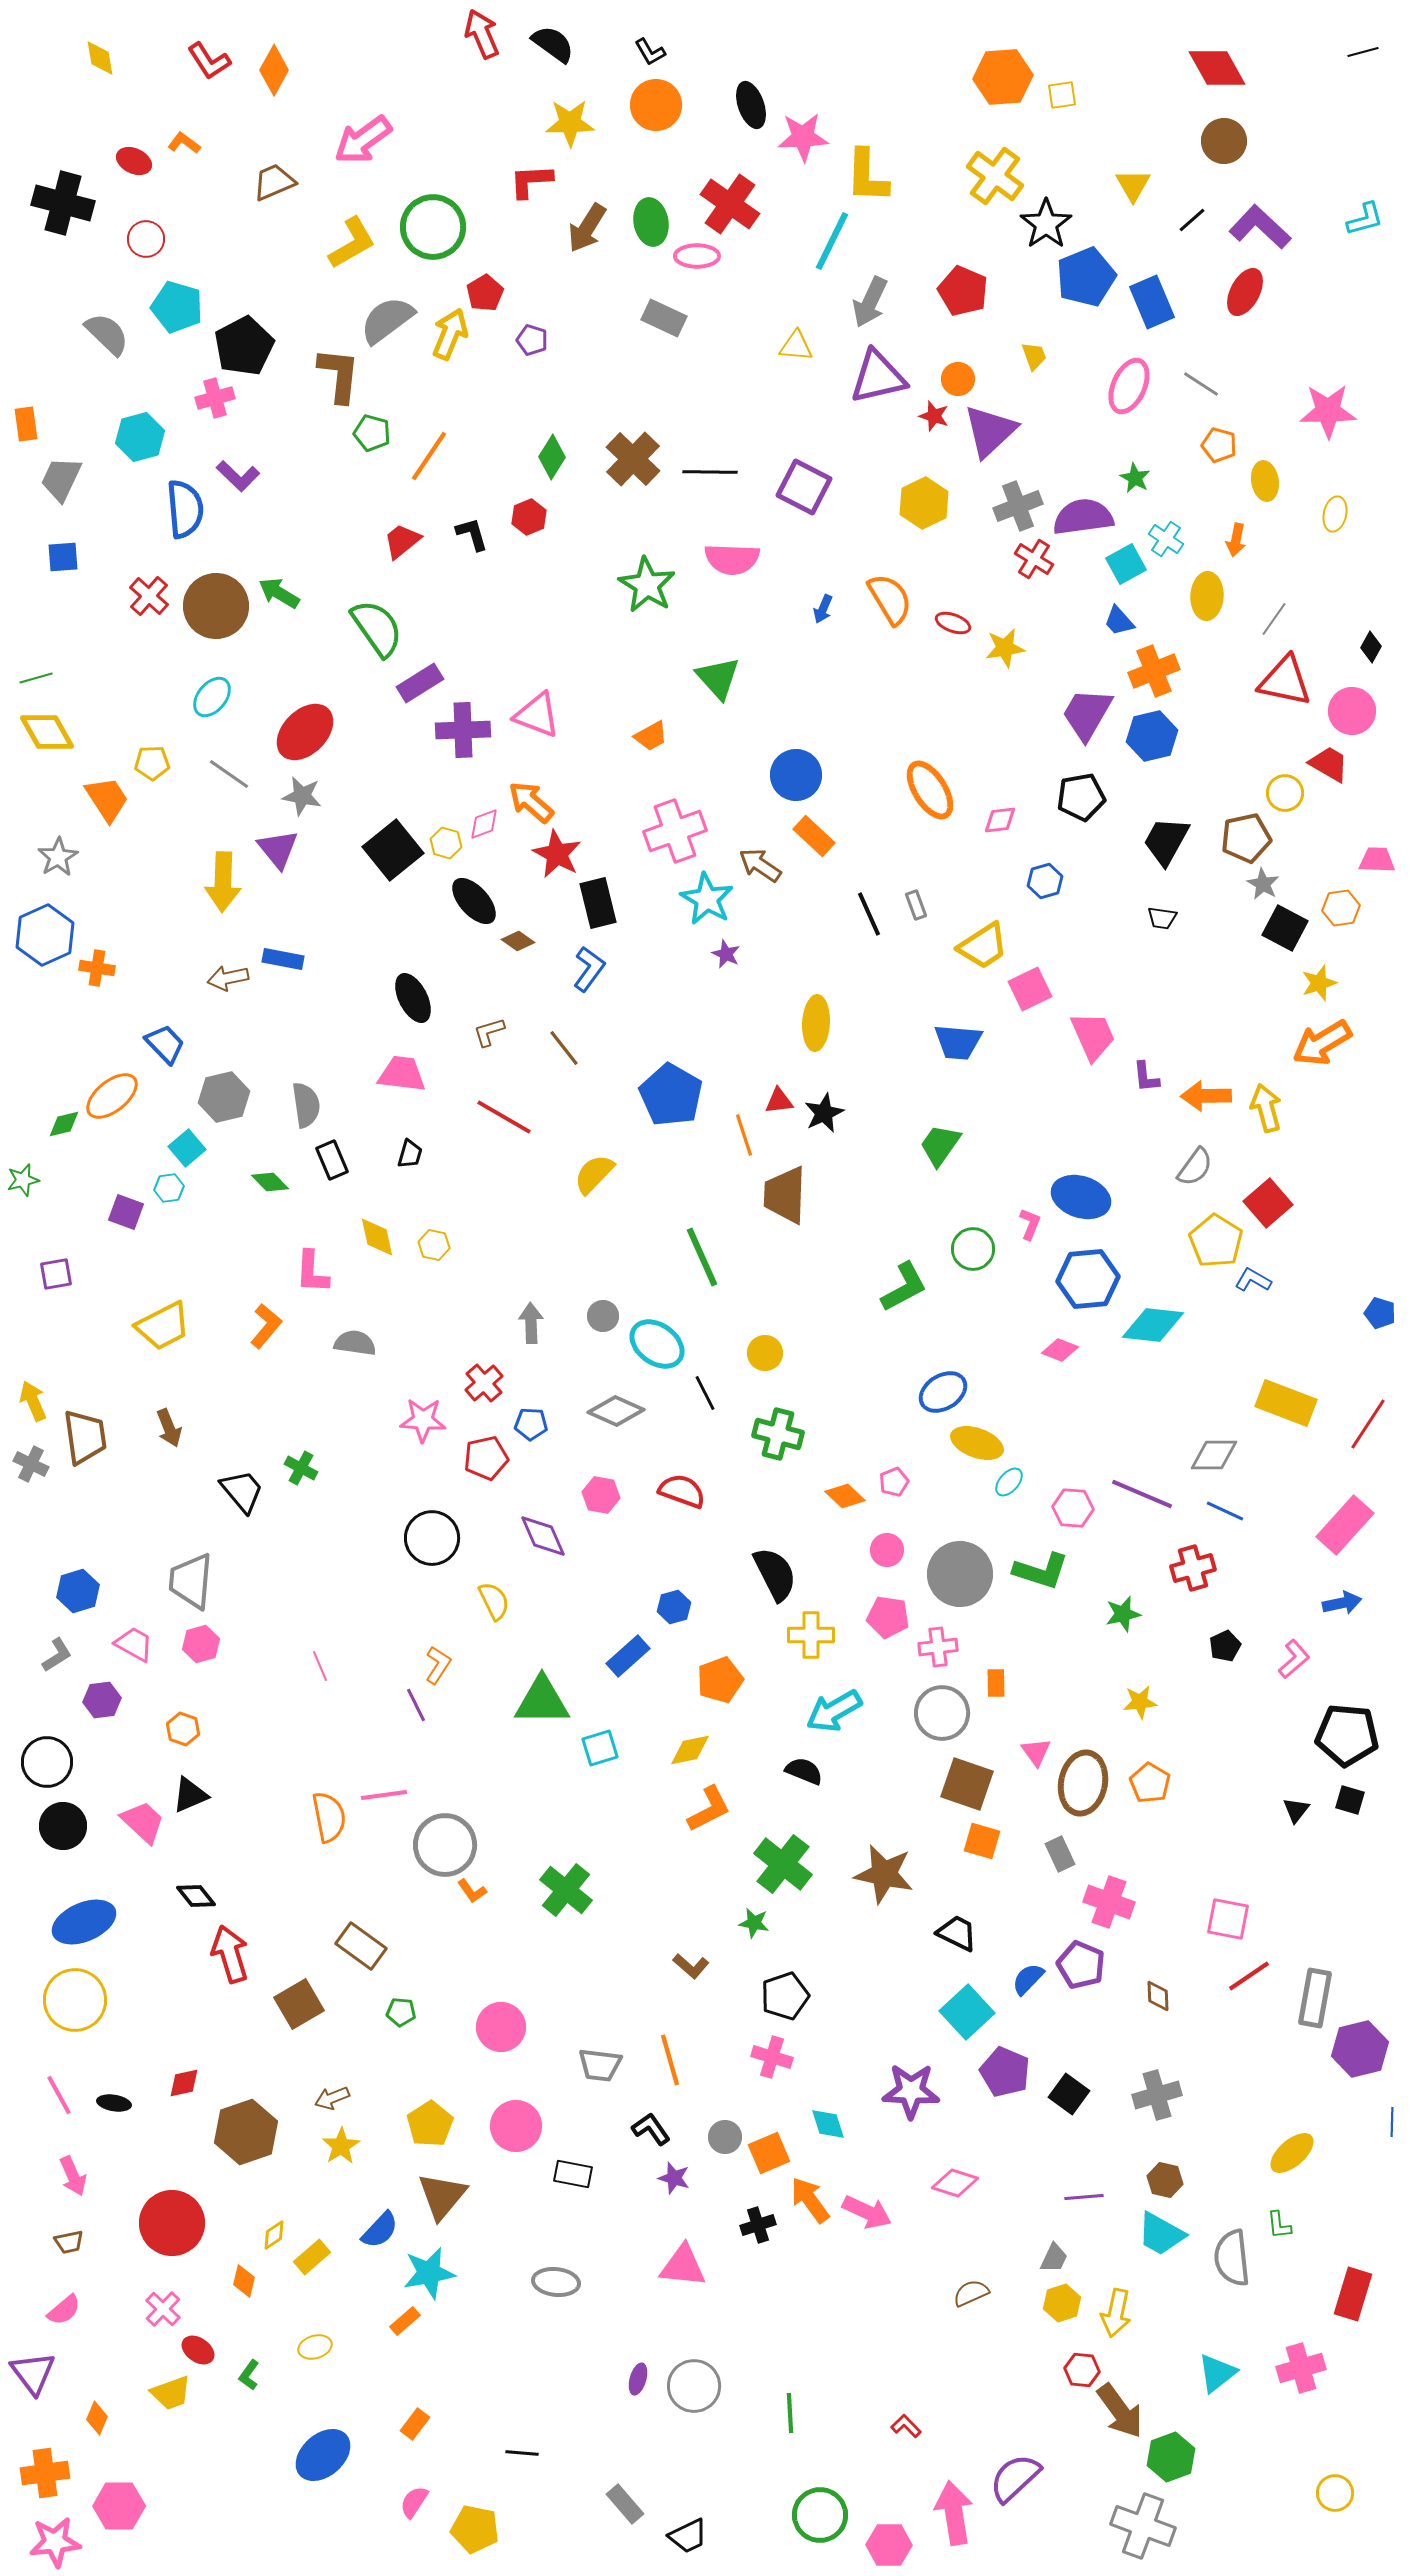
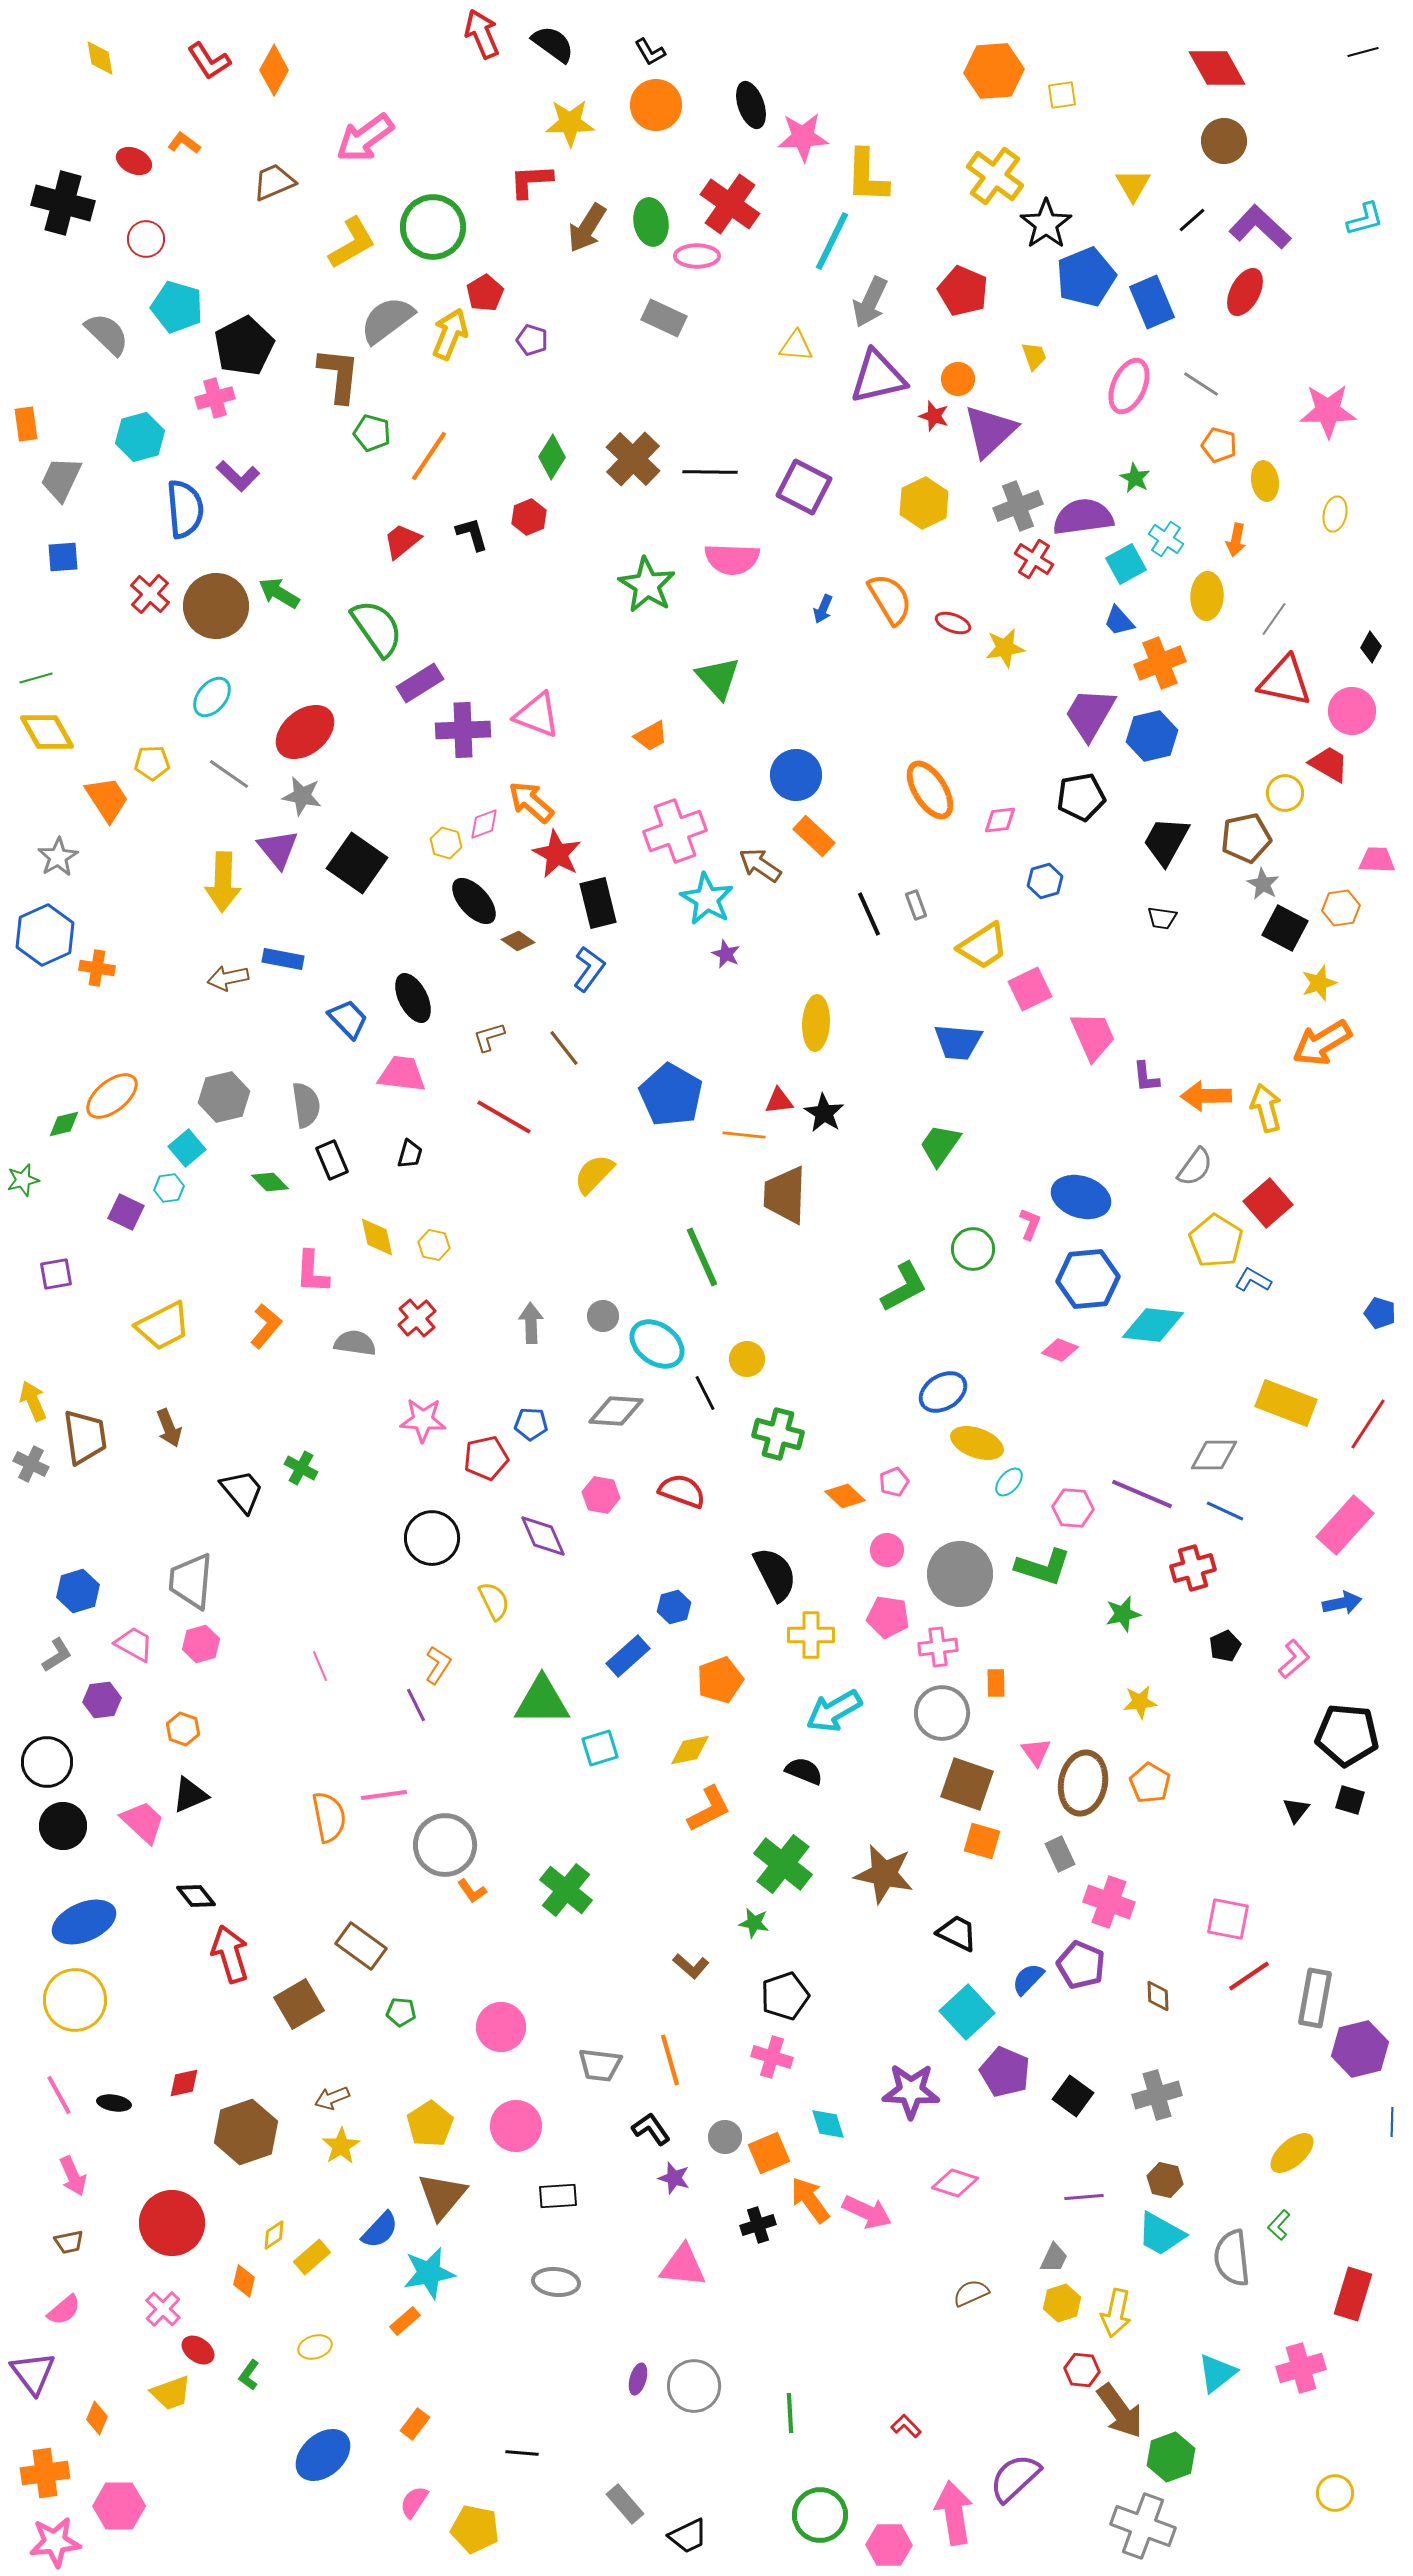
orange hexagon at (1003, 77): moved 9 px left, 6 px up
pink arrow at (363, 140): moved 2 px right, 2 px up
red cross at (149, 596): moved 1 px right, 2 px up
orange cross at (1154, 671): moved 6 px right, 8 px up
purple trapezoid at (1087, 714): moved 3 px right
red ellipse at (305, 732): rotated 6 degrees clockwise
black square at (393, 850): moved 36 px left, 13 px down; rotated 16 degrees counterclockwise
brown L-shape at (489, 1032): moved 5 px down
blue trapezoid at (165, 1044): moved 183 px right, 25 px up
black star at (824, 1113): rotated 15 degrees counterclockwise
orange line at (744, 1135): rotated 66 degrees counterclockwise
purple square at (126, 1212): rotated 6 degrees clockwise
yellow circle at (765, 1353): moved 18 px left, 6 px down
red cross at (484, 1383): moved 67 px left, 65 px up
gray diamond at (616, 1411): rotated 20 degrees counterclockwise
green L-shape at (1041, 1571): moved 2 px right, 4 px up
black square at (1069, 2094): moved 4 px right, 2 px down
black rectangle at (573, 2174): moved 15 px left, 22 px down; rotated 15 degrees counterclockwise
green L-shape at (1279, 2225): rotated 48 degrees clockwise
